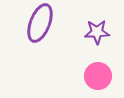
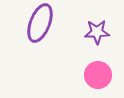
pink circle: moved 1 px up
